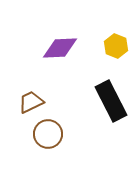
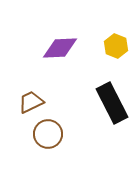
black rectangle: moved 1 px right, 2 px down
